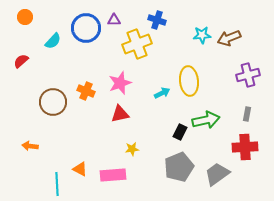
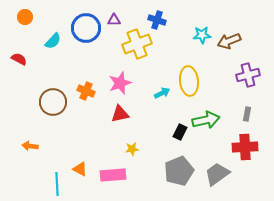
brown arrow: moved 3 px down
red semicircle: moved 2 px left, 2 px up; rotated 70 degrees clockwise
gray pentagon: moved 4 px down
